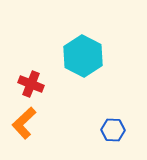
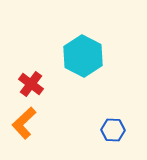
red cross: rotated 15 degrees clockwise
